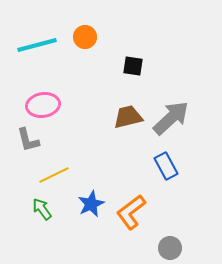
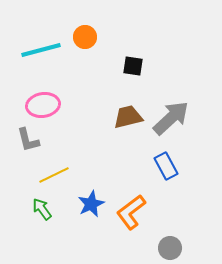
cyan line: moved 4 px right, 5 px down
